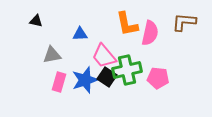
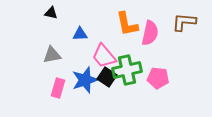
black triangle: moved 15 px right, 8 px up
pink rectangle: moved 1 px left, 6 px down
